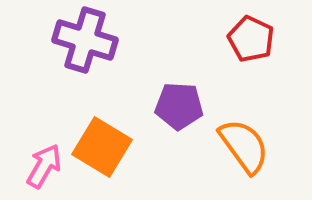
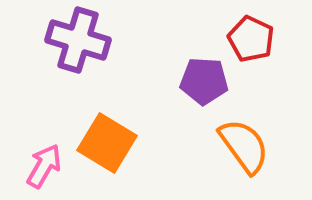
purple cross: moved 7 px left
purple pentagon: moved 25 px right, 25 px up
orange square: moved 5 px right, 4 px up
